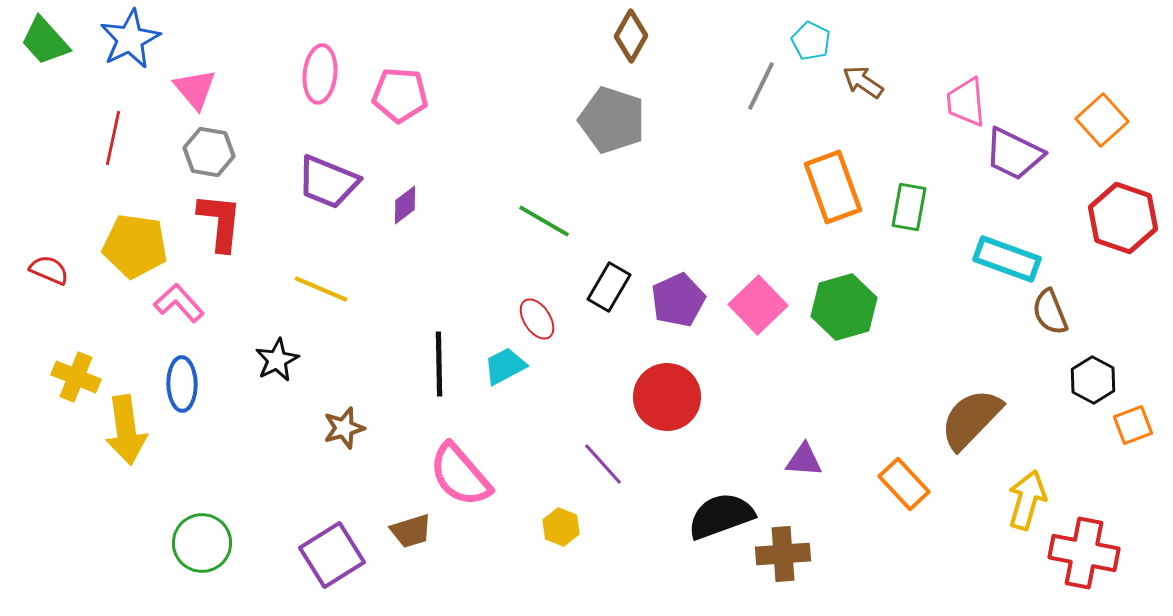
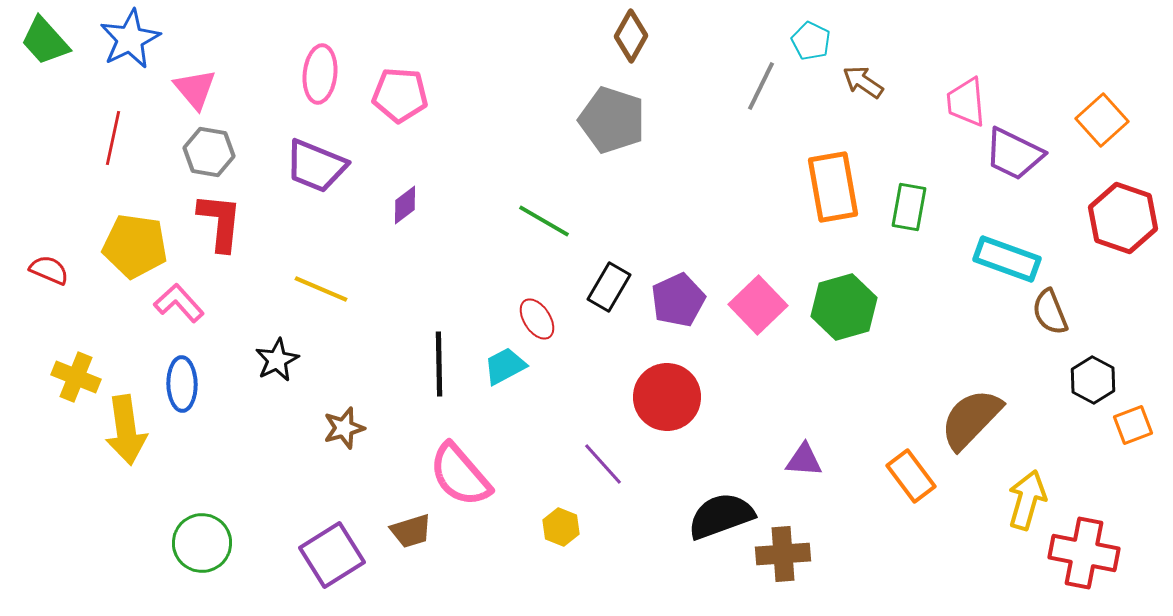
purple trapezoid at (328, 182): moved 12 px left, 16 px up
orange rectangle at (833, 187): rotated 10 degrees clockwise
orange rectangle at (904, 484): moved 7 px right, 8 px up; rotated 6 degrees clockwise
